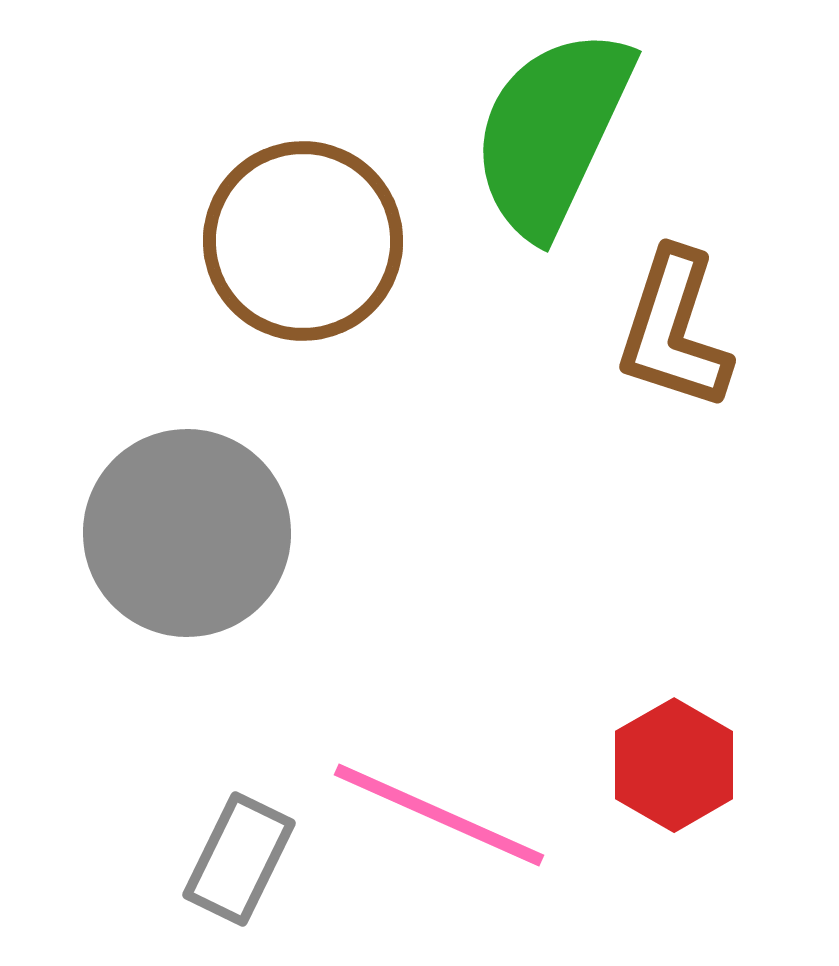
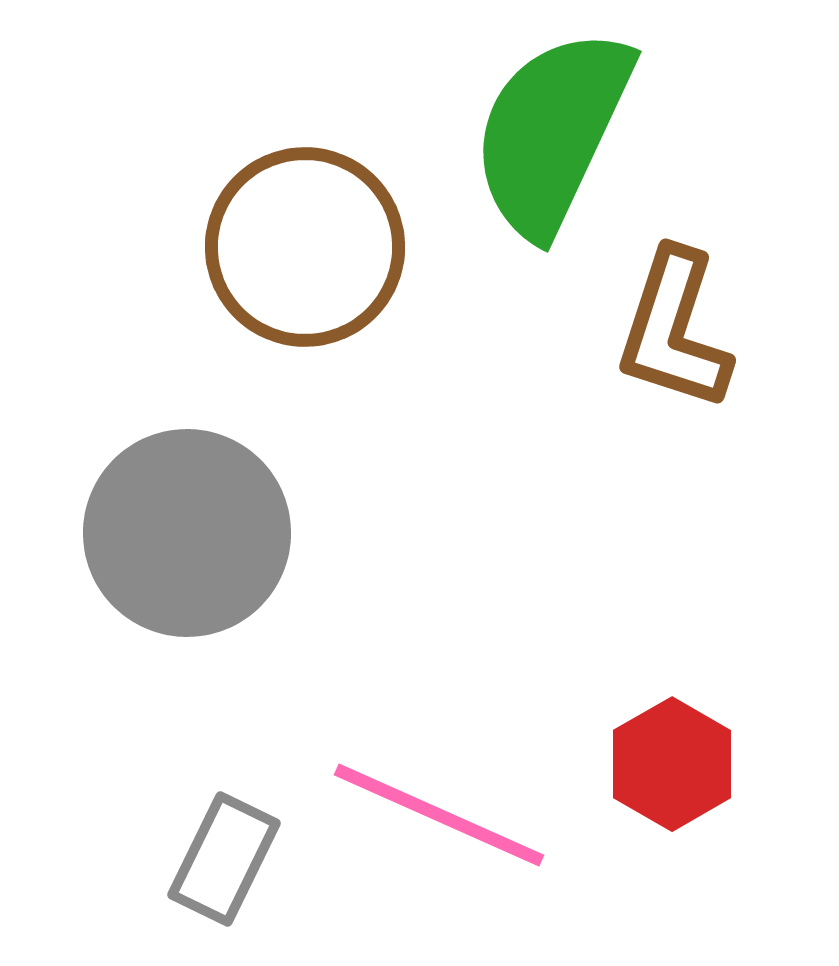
brown circle: moved 2 px right, 6 px down
red hexagon: moved 2 px left, 1 px up
gray rectangle: moved 15 px left
